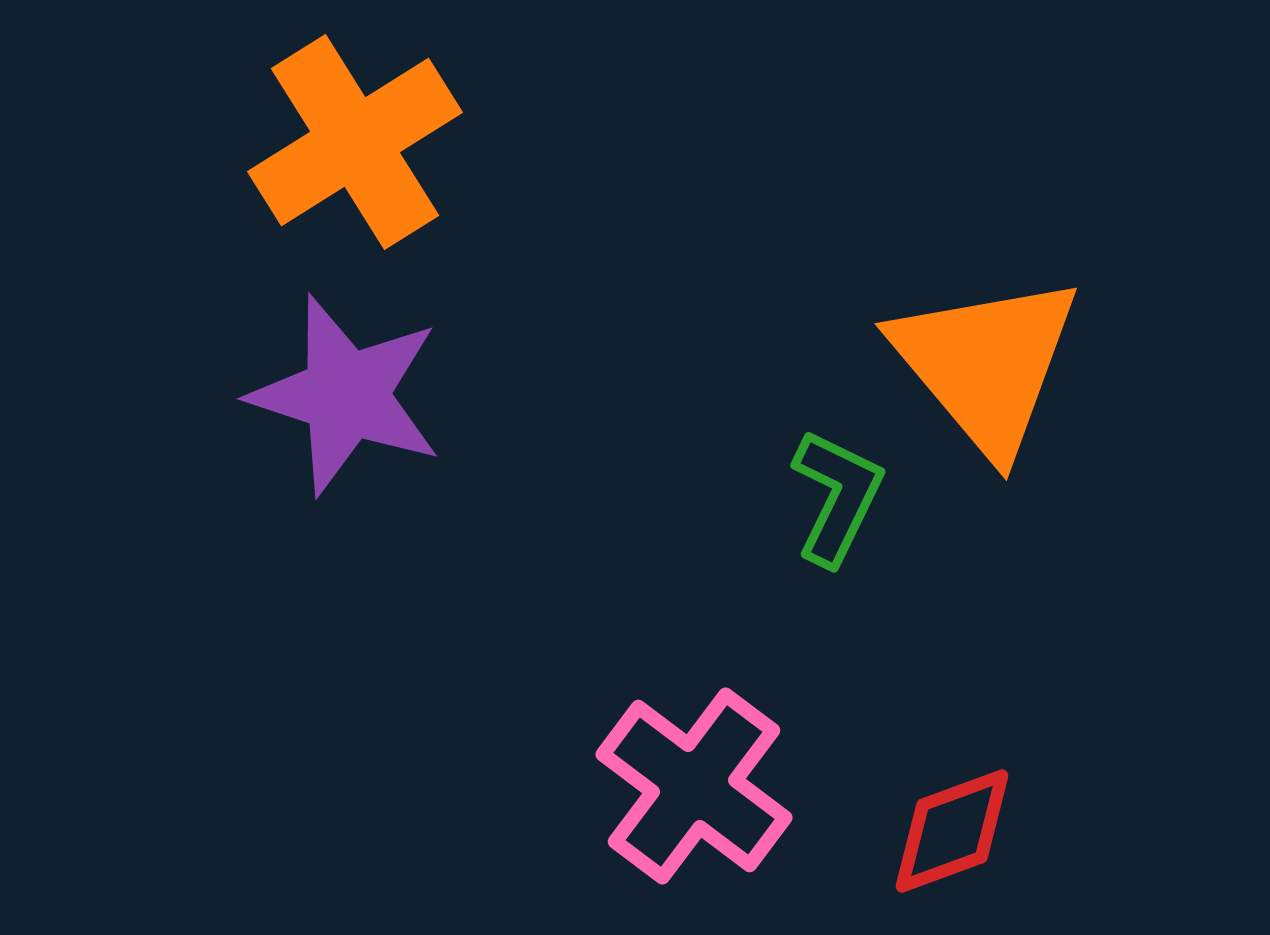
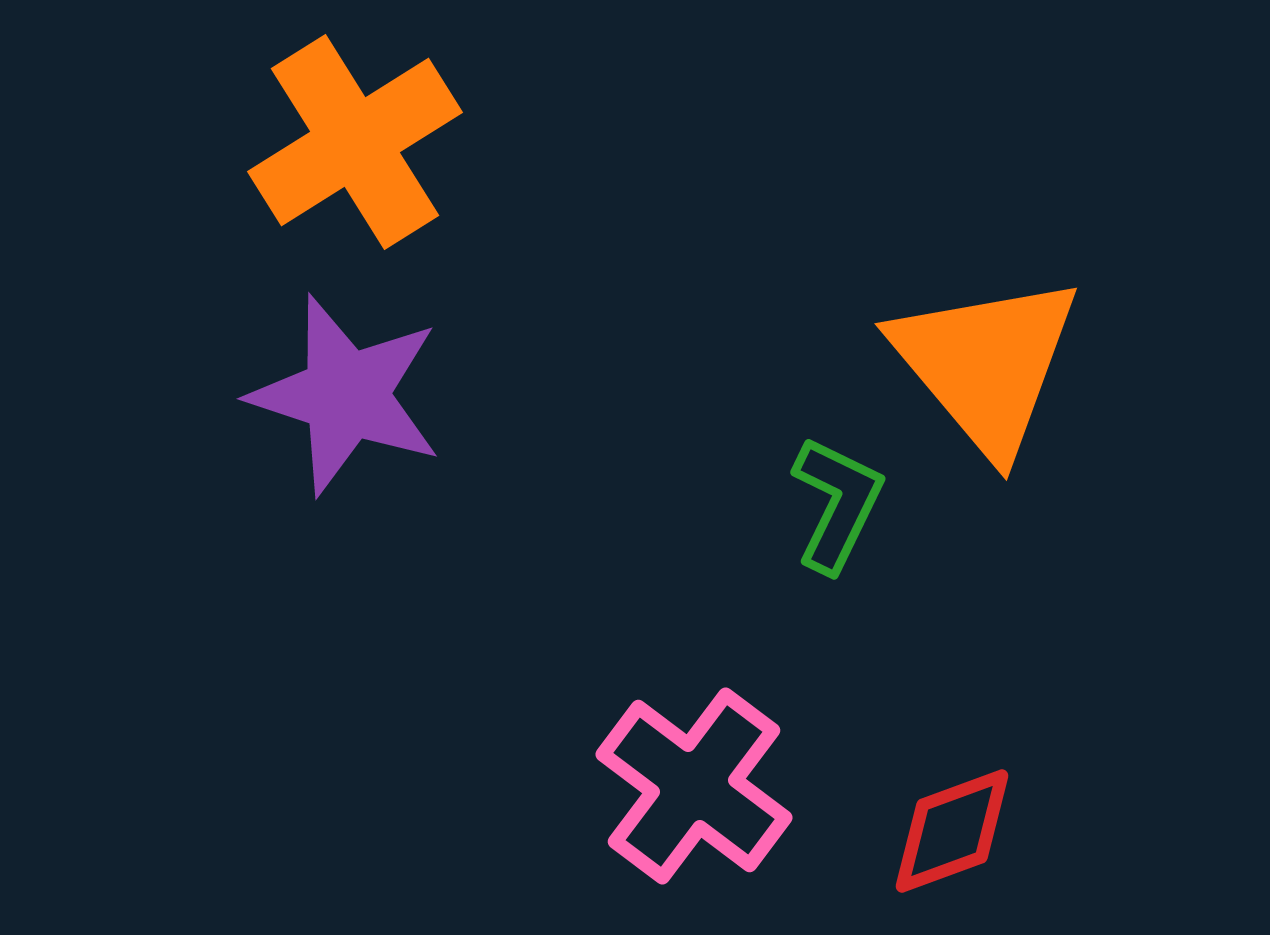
green L-shape: moved 7 px down
